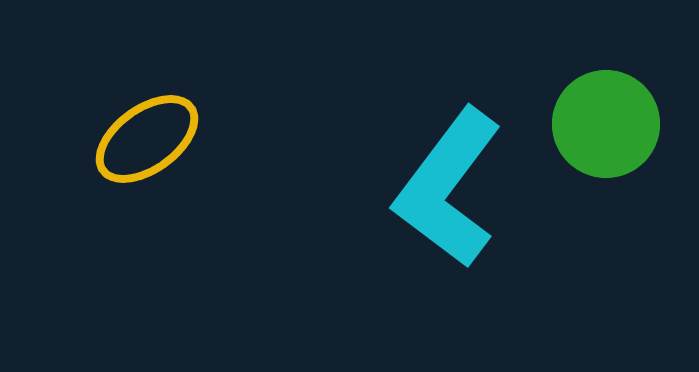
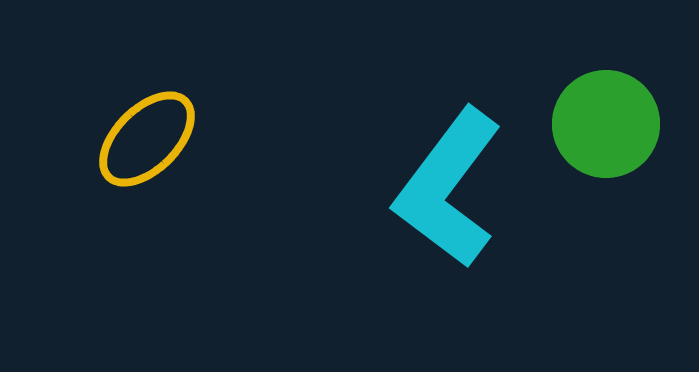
yellow ellipse: rotated 9 degrees counterclockwise
